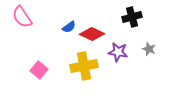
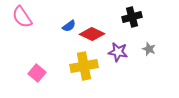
blue semicircle: moved 1 px up
pink square: moved 2 px left, 3 px down
